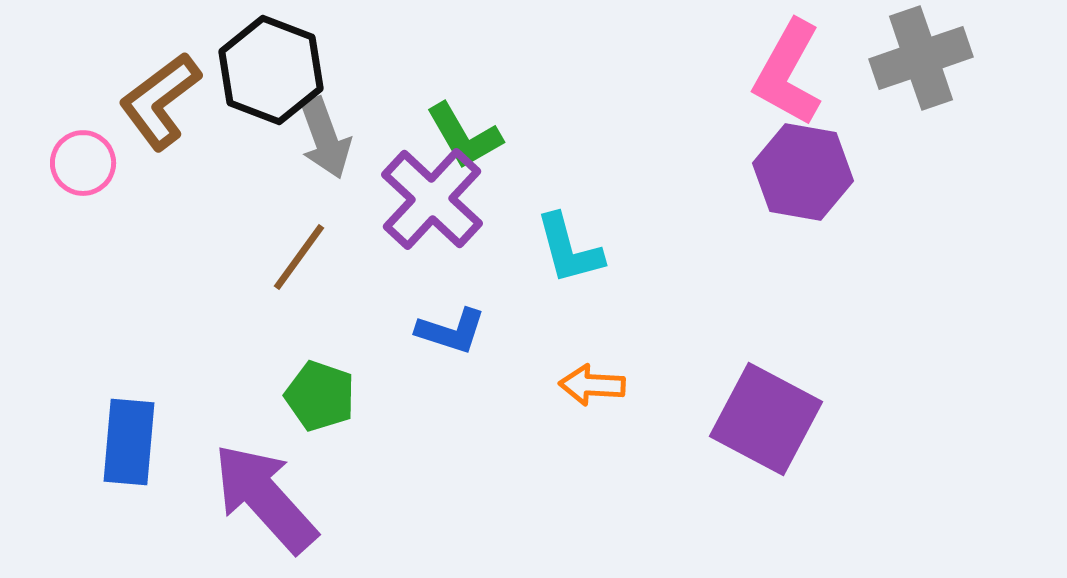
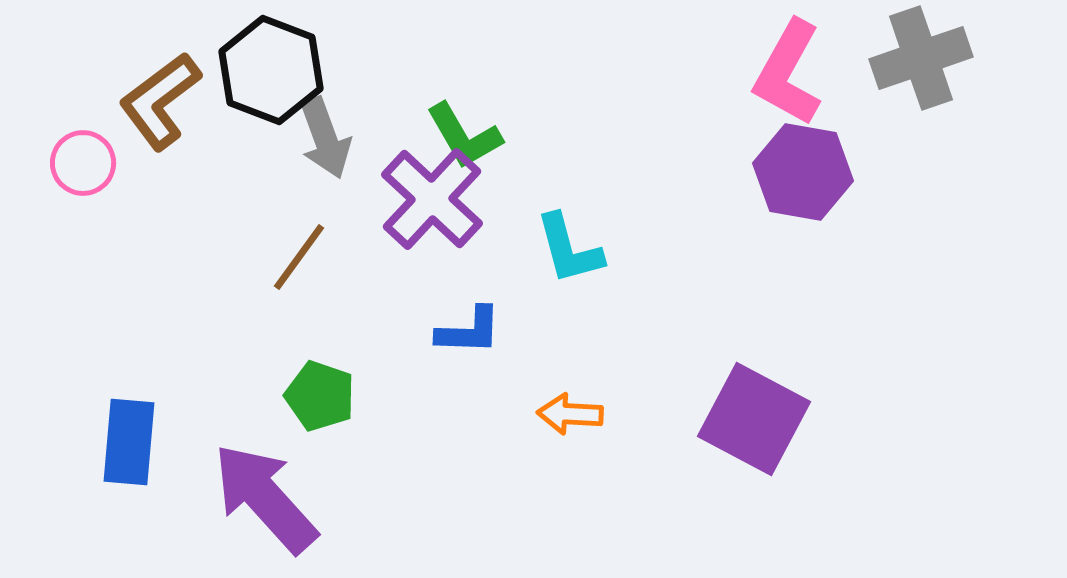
blue L-shape: moved 18 px right; rotated 16 degrees counterclockwise
orange arrow: moved 22 px left, 29 px down
purple square: moved 12 px left
